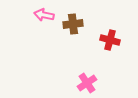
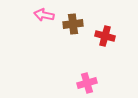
red cross: moved 5 px left, 4 px up
pink cross: rotated 18 degrees clockwise
